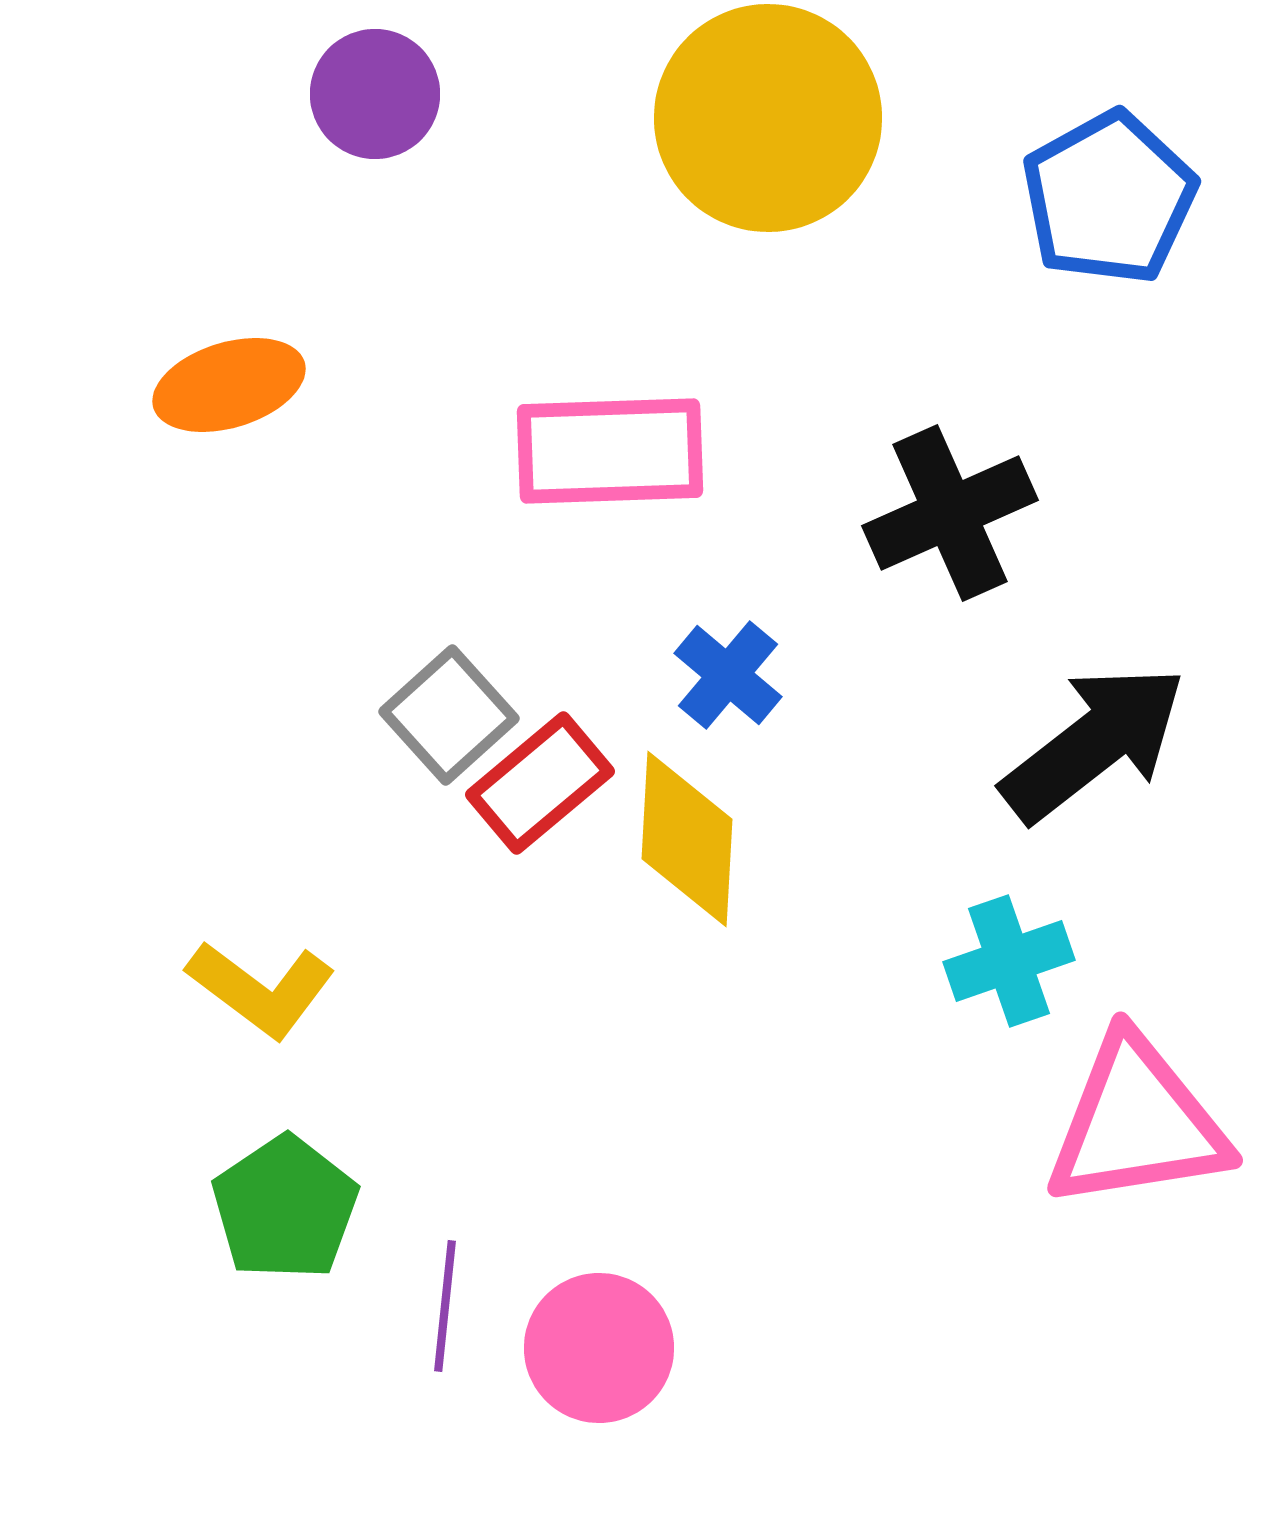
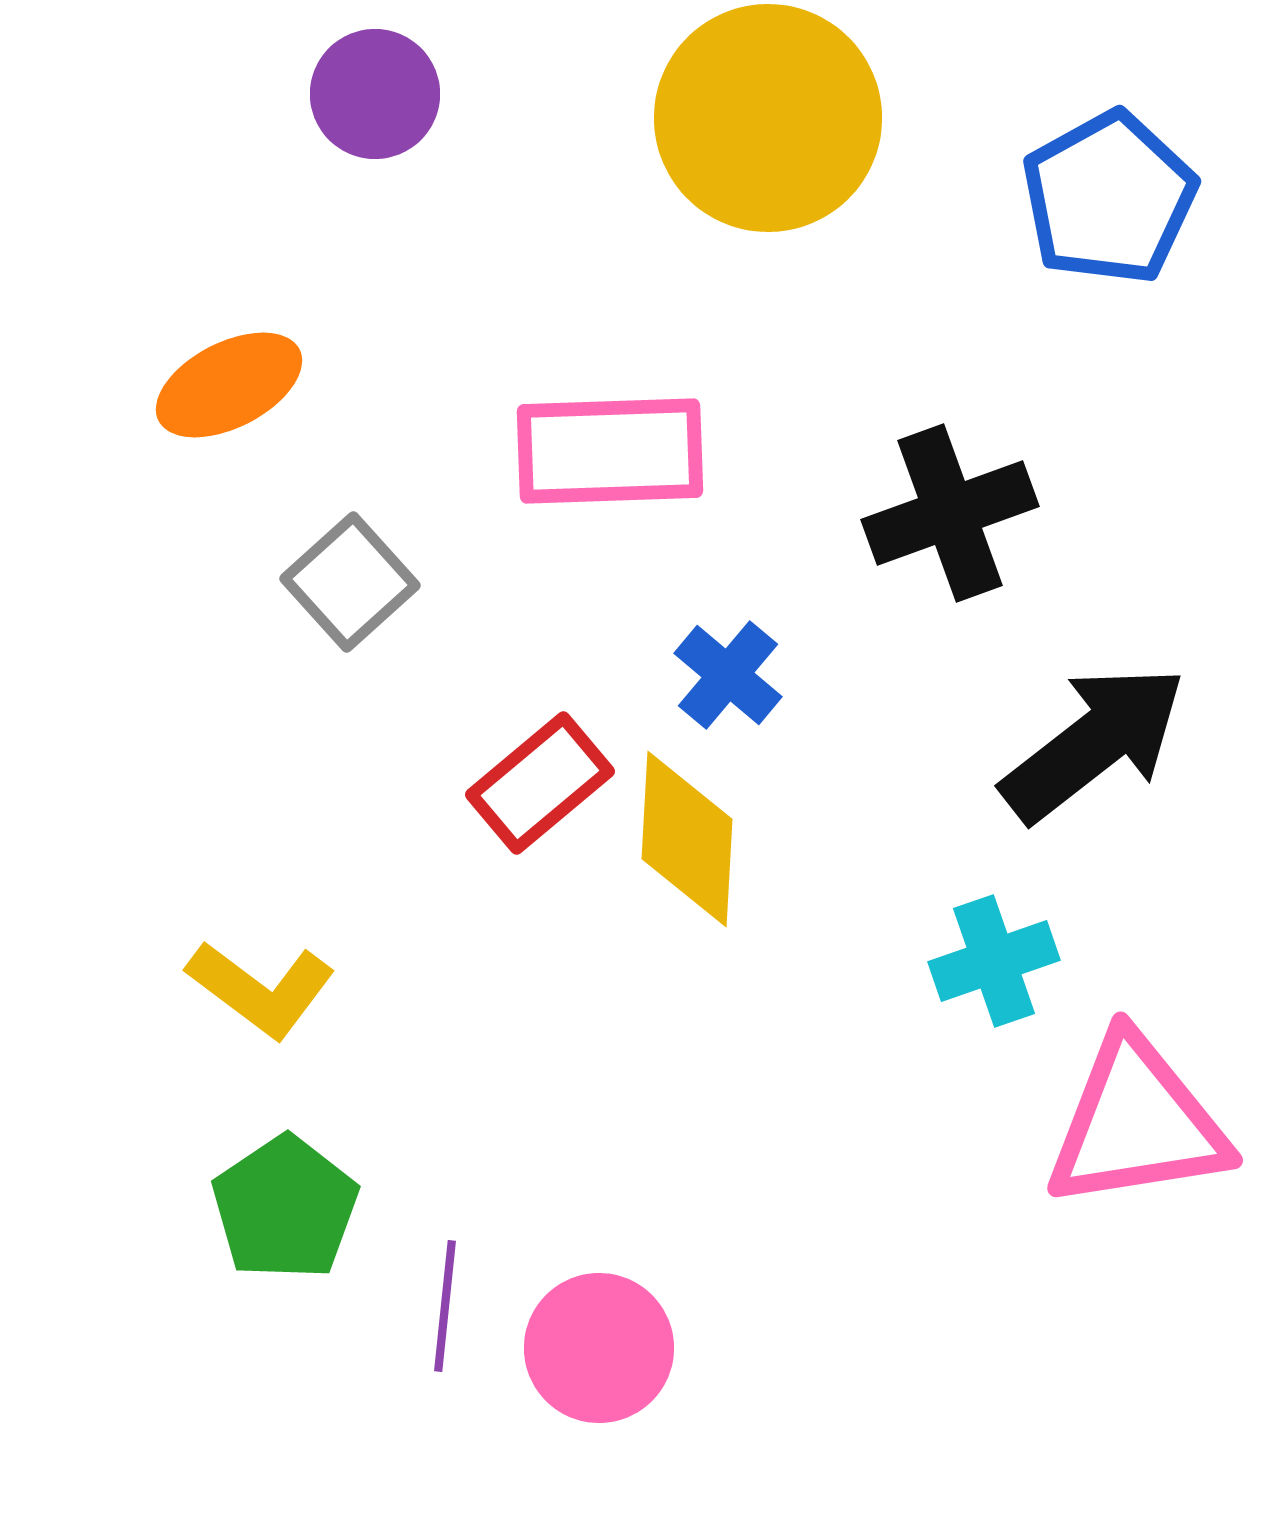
orange ellipse: rotated 10 degrees counterclockwise
black cross: rotated 4 degrees clockwise
gray square: moved 99 px left, 133 px up
cyan cross: moved 15 px left
